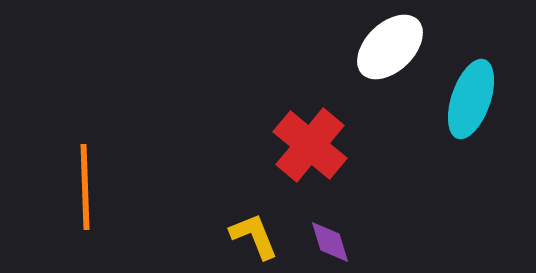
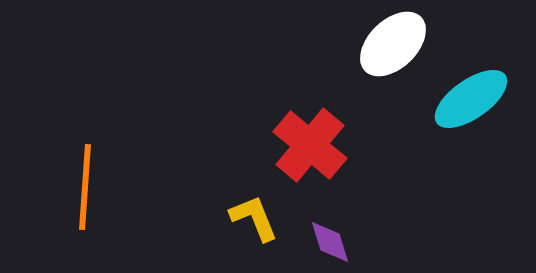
white ellipse: moved 3 px right, 3 px up
cyan ellipse: rotated 36 degrees clockwise
orange line: rotated 6 degrees clockwise
yellow L-shape: moved 18 px up
